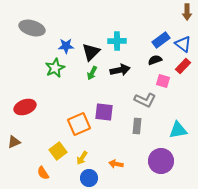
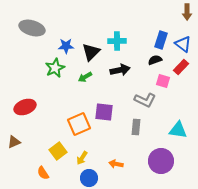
blue rectangle: rotated 36 degrees counterclockwise
red rectangle: moved 2 px left, 1 px down
green arrow: moved 7 px left, 4 px down; rotated 32 degrees clockwise
gray rectangle: moved 1 px left, 1 px down
cyan triangle: rotated 18 degrees clockwise
